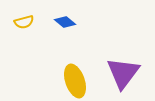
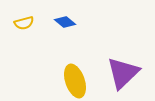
yellow semicircle: moved 1 px down
purple triangle: rotated 9 degrees clockwise
